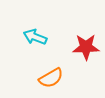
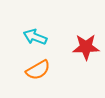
orange semicircle: moved 13 px left, 8 px up
